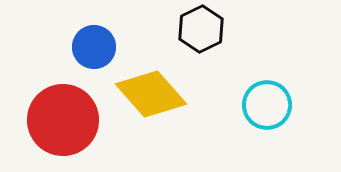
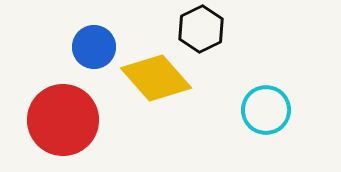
yellow diamond: moved 5 px right, 16 px up
cyan circle: moved 1 px left, 5 px down
